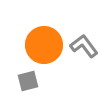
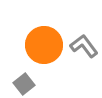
gray square: moved 4 px left, 3 px down; rotated 25 degrees counterclockwise
